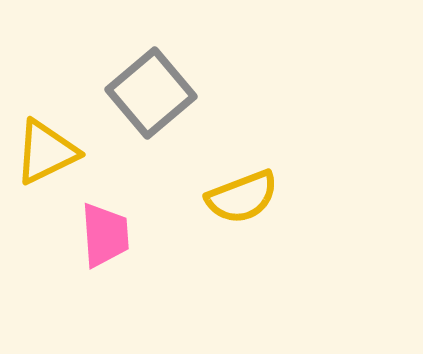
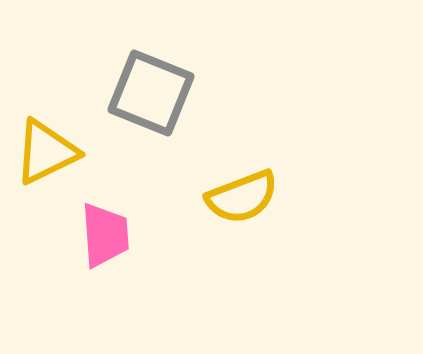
gray square: rotated 28 degrees counterclockwise
